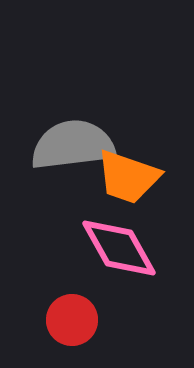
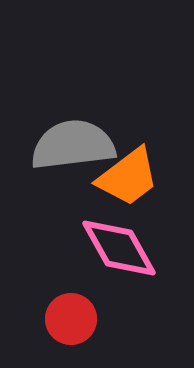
orange trapezoid: rotated 56 degrees counterclockwise
red circle: moved 1 px left, 1 px up
